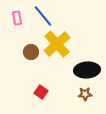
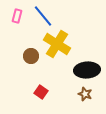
pink rectangle: moved 2 px up; rotated 24 degrees clockwise
yellow cross: rotated 16 degrees counterclockwise
brown circle: moved 4 px down
brown star: rotated 24 degrees clockwise
